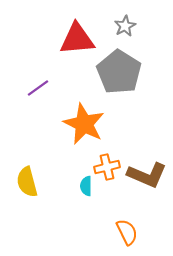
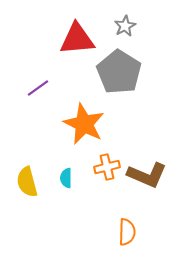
cyan semicircle: moved 20 px left, 8 px up
orange semicircle: rotated 28 degrees clockwise
